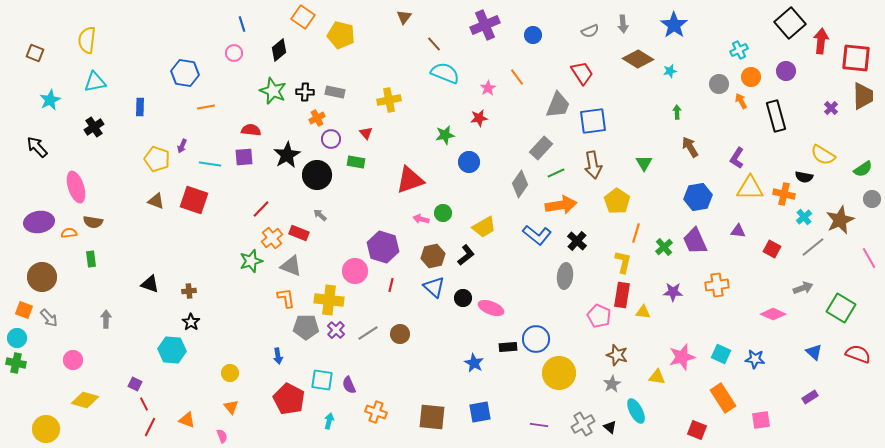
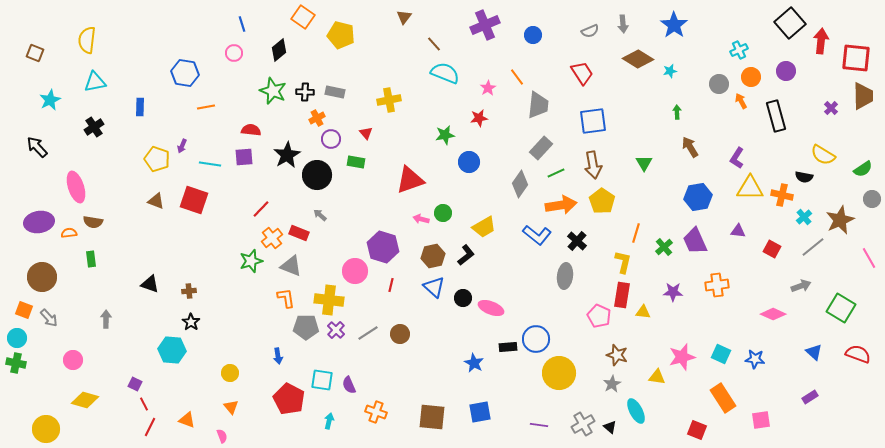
gray trapezoid at (558, 105): moved 20 px left; rotated 16 degrees counterclockwise
orange cross at (784, 194): moved 2 px left, 1 px down
yellow pentagon at (617, 201): moved 15 px left
gray arrow at (803, 288): moved 2 px left, 2 px up
